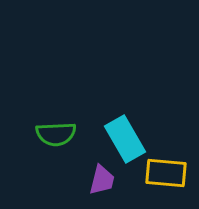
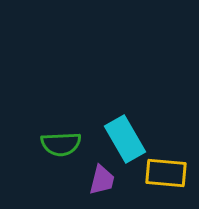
green semicircle: moved 5 px right, 10 px down
